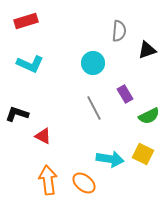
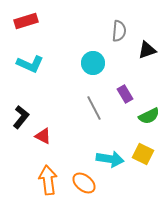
black L-shape: moved 4 px right, 3 px down; rotated 110 degrees clockwise
